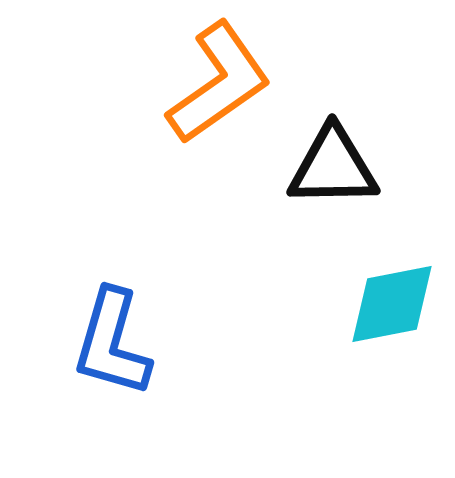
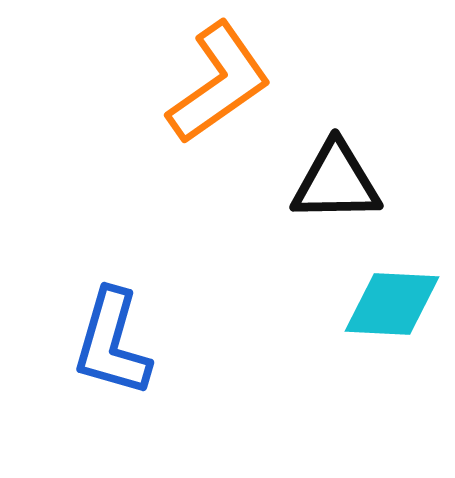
black triangle: moved 3 px right, 15 px down
cyan diamond: rotated 14 degrees clockwise
